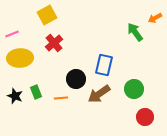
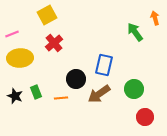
orange arrow: rotated 104 degrees clockwise
